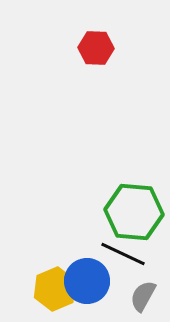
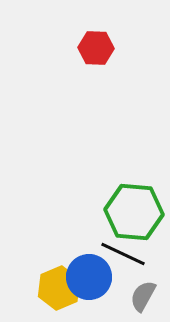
blue circle: moved 2 px right, 4 px up
yellow hexagon: moved 4 px right, 1 px up
